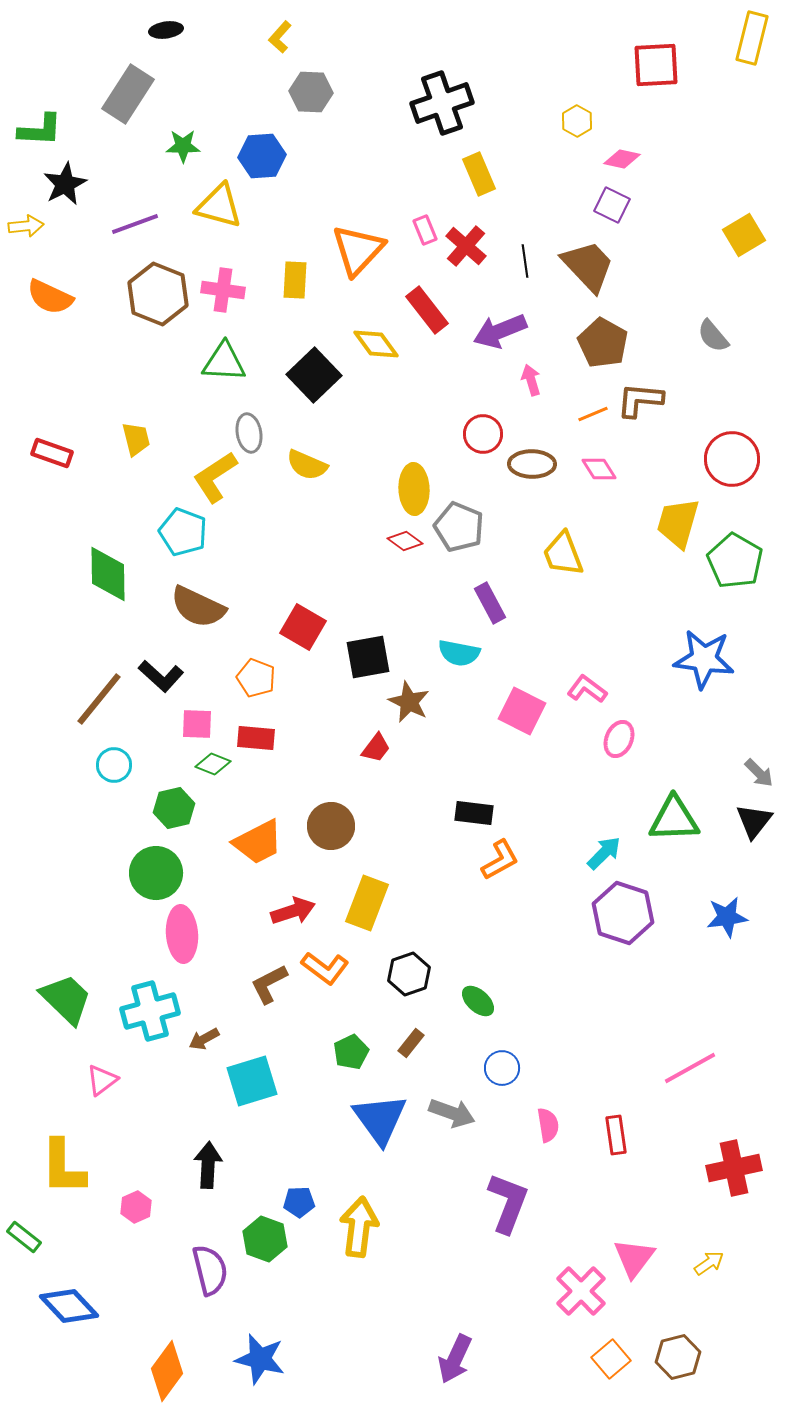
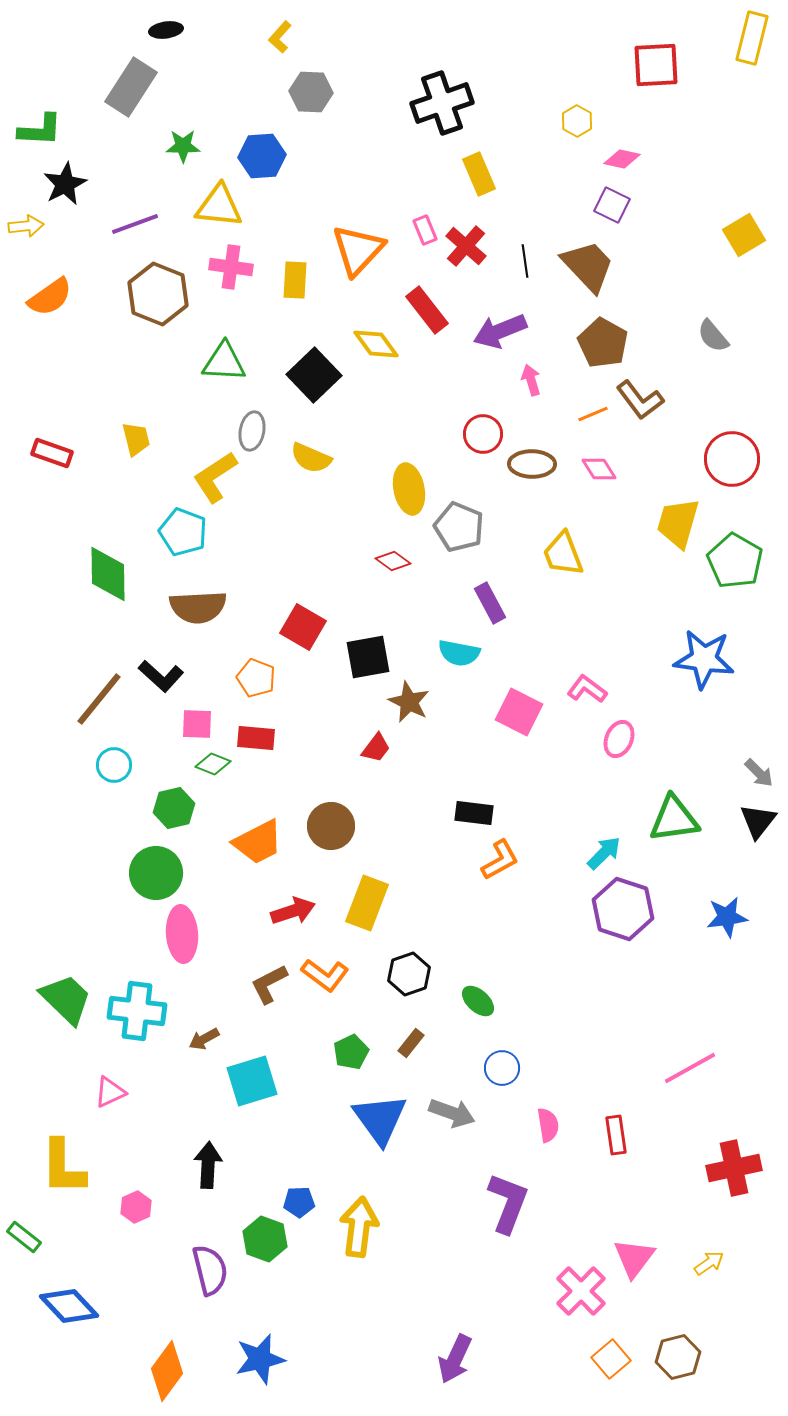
gray rectangle at (128, 94): moved 3 px right, 7 px up
yellow triangle at (219, 206): rotated 9 degrees counterclockwise
pink cross at (223, 290): moved 8 px right, 23 px up
orange semicircle at (50, 297): rotated 60 degrees counterclockwise
brown L-shape at (640, 400): rotated 132 degrees counterclockwise
gray ellipse at (249, 433): moved 3 px right, 2 px up; rotated 21 degrees clockwise
yellow semicircle at (307, 465): moved 4 px right, 7 px up
yellow ellipse at (414, 489): moved 5 px left; rotated 9 degrees counterclockwise
red diamond at (405, 541): moved 12 px left, 20 px down
brown semicircle at (198, 607): rotated 28 degrees counterclockwise
pink square at (522, 711): moved 3 px left, 1 px down
green triangle at (674, 819): rotated 6 degrees counterclockwise
black triangle at (754, 821): moved 4 px right
purple hexagon at (623, 913): moved 4 px up
orange L-shape at (325, 968): moved 7 px down
cyan cross at (150, 1011): moved 13 px left; rotated 22 degrees clockwise
pink triangle at (102, 1080): moved 8 px right, 12 px down; rotated 12 degrees clockwise
blue star at (260, 1359): rotated 27 degrees counterclockwise
